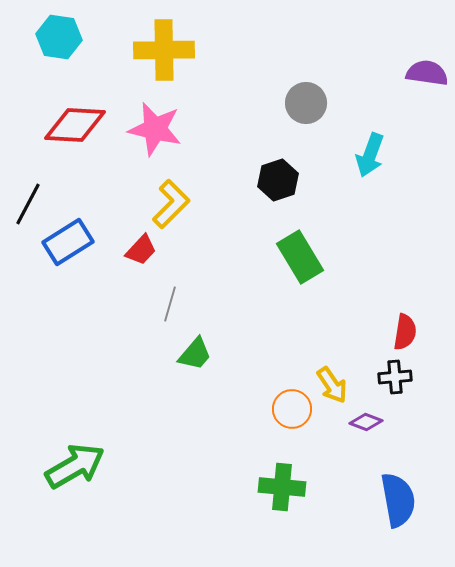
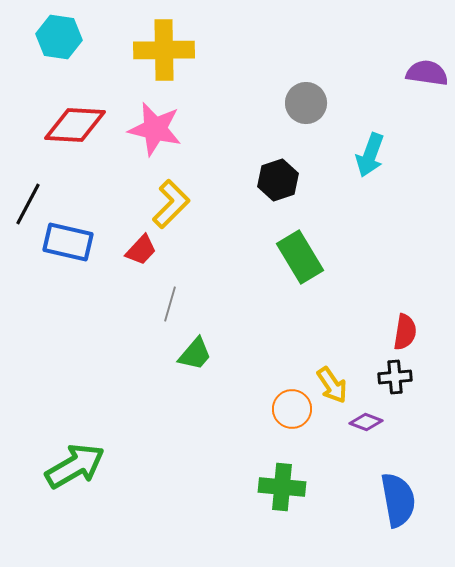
blue rectangle: rotated 45 degrees clockwise
